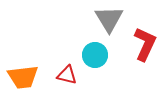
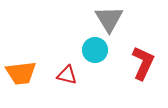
red L-shape: moved 2 px left, 19 px down
cyan circle: moved 5 px up
orange trapezoid: moved 2 px left, 4 px up
